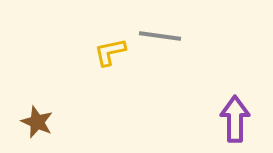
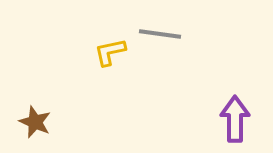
gray line: moved 2 px up
brown star: moved 2 px left
